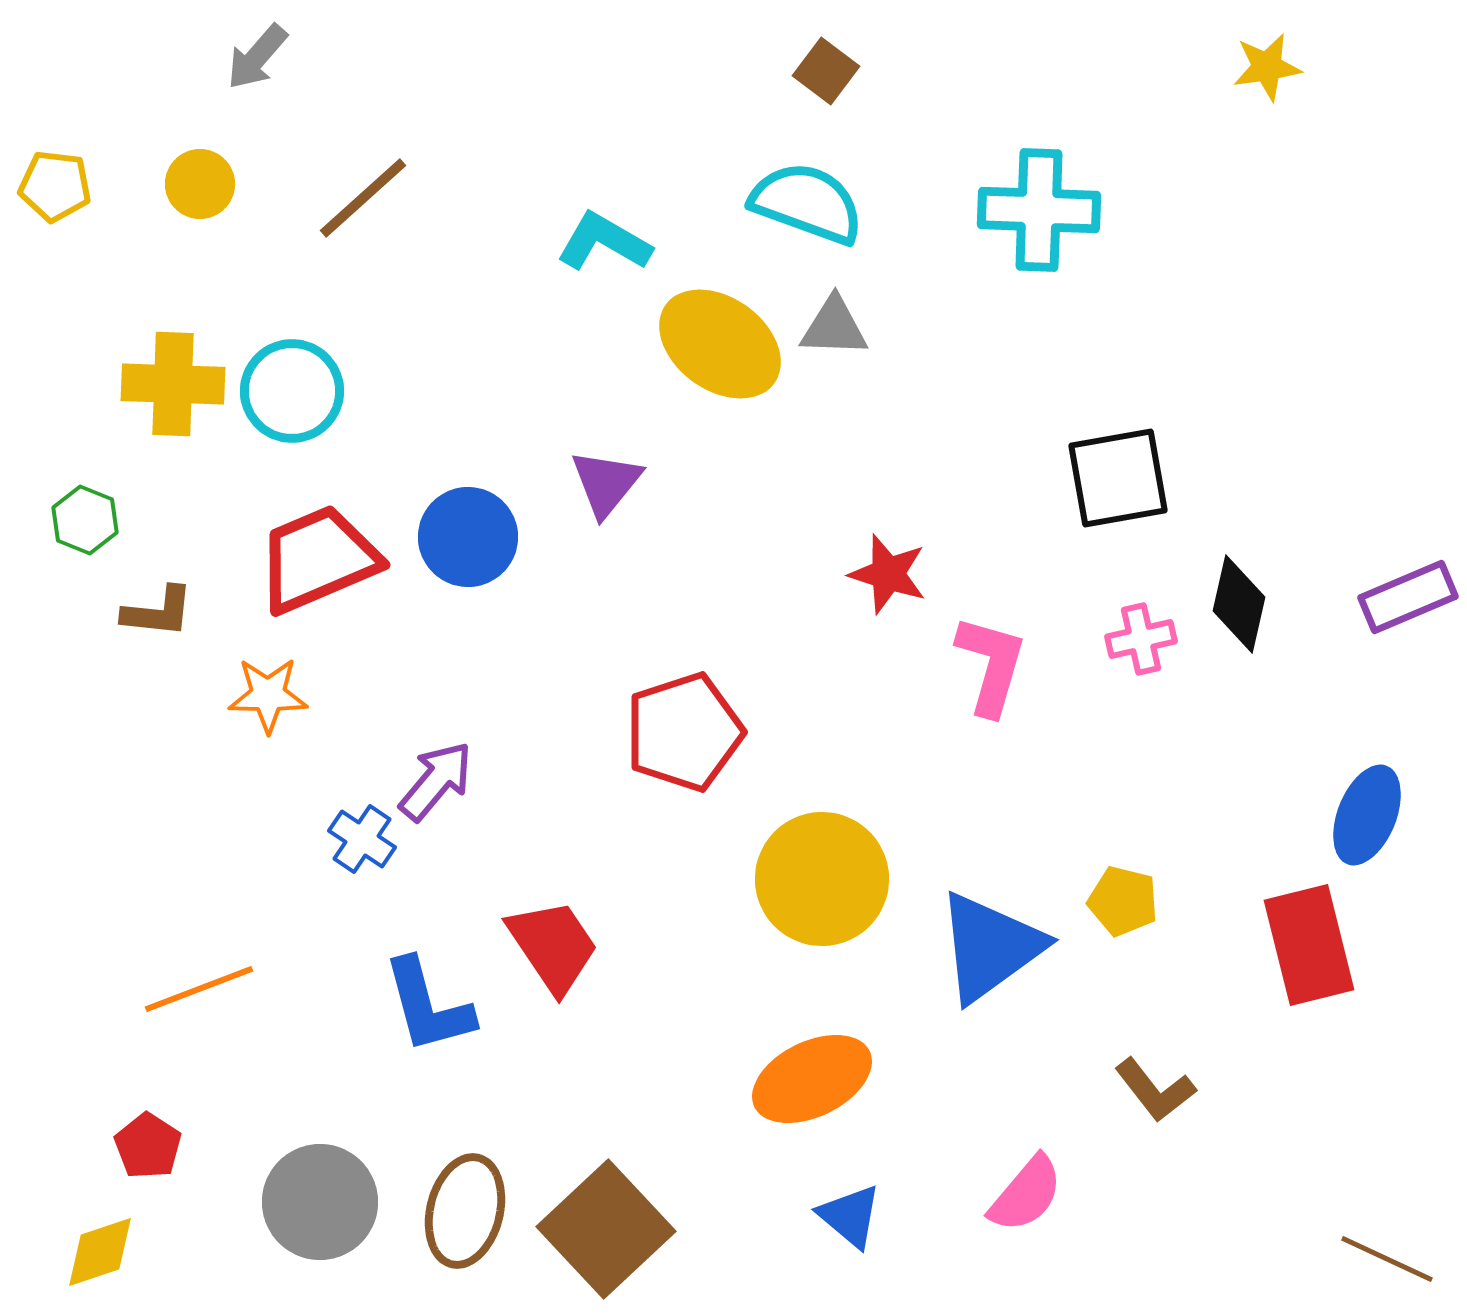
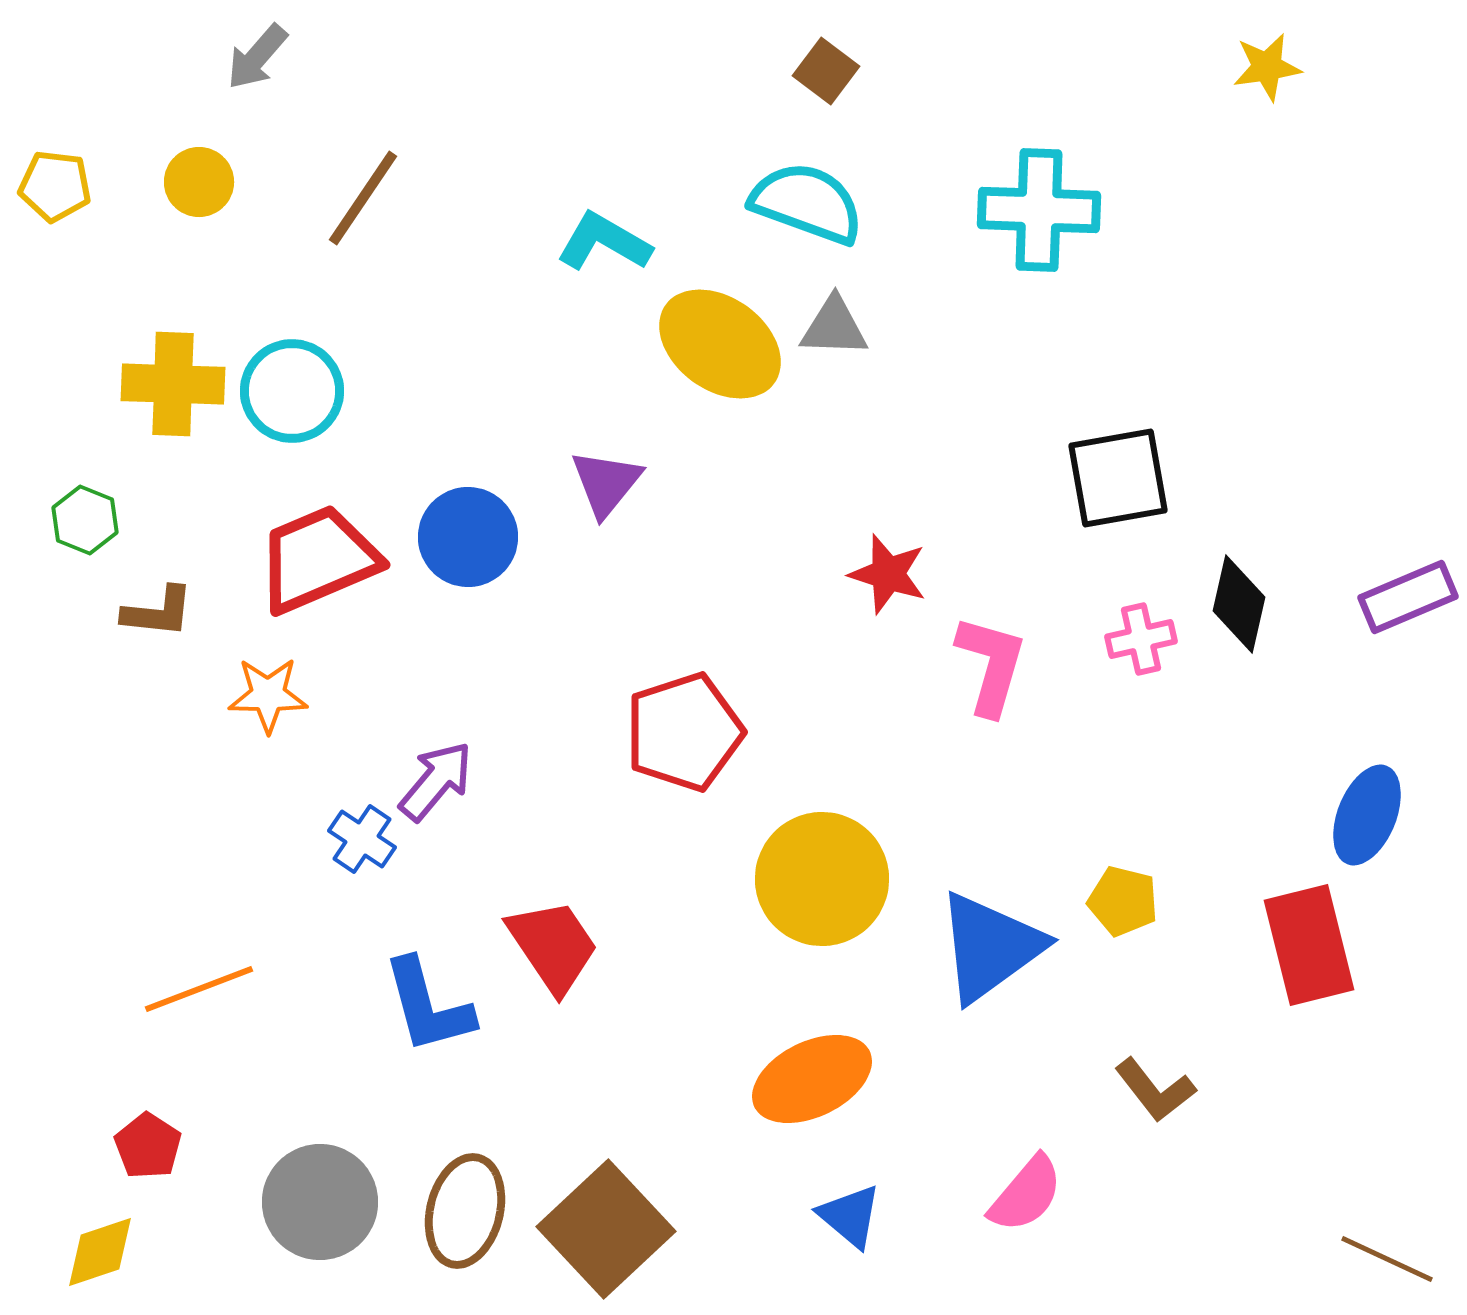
yellow circle at (200, 184): moved 1 px left, 2 px up
brown line at (363, 198): rotated 14 degrees counterclockwise
